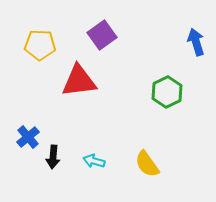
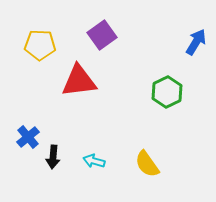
blue arrow: rotated 48 degrees clockwise
